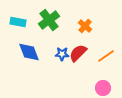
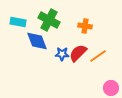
green cross: rotated 25 degrees counterclockwise
orange cross: rotated 32 degrees counterclockwise
blue diamond: moved 8 px right, 11 px up
orange line: moved 8 px left
pink circle: moved 8 px right
